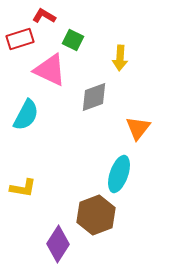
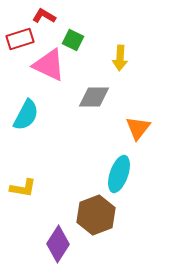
pink triangle: moved 1 px left, 5 px up
gray diamond: rotated 20 degrees clockwise
